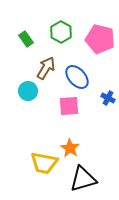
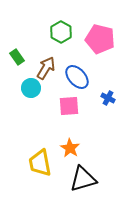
green rectangle: moved 9 px left, 18 px down
cyan circle: moved 3 px right, 3 px up
yellow trapezoid: moved 4 px left; rotated 68 degrees clockwise
